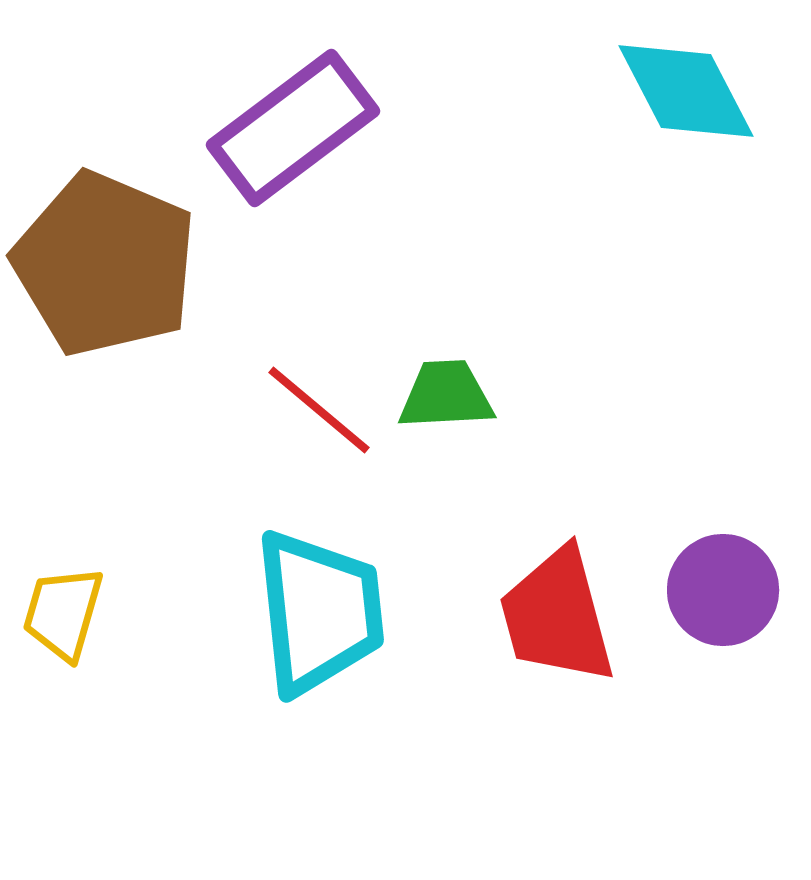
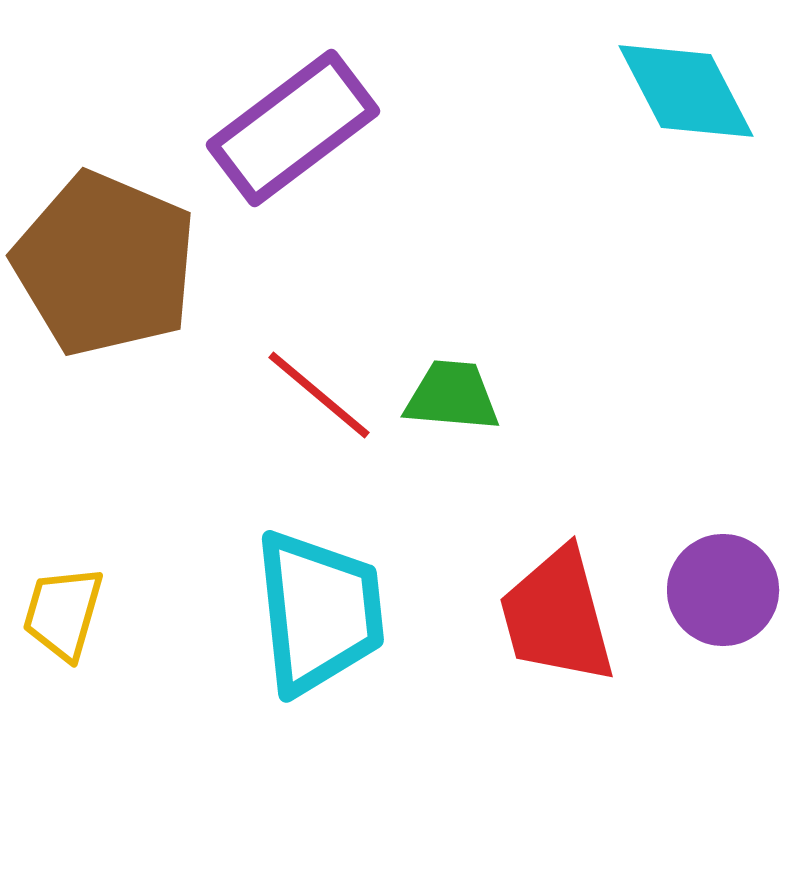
green trapezoid: moved 6 px right, 1 px down; rotated 8 degrees clockwise
red line: moved 15 px up
